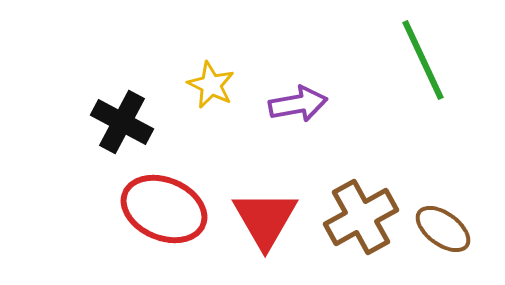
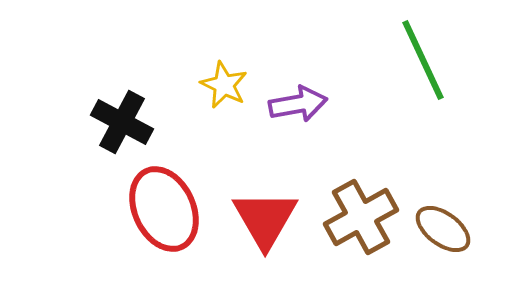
yellow star: moved 13 px right
red ellipse: rotated 42 degrees clockwise
